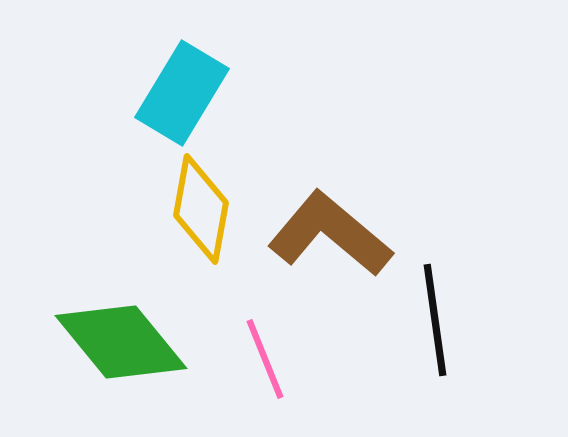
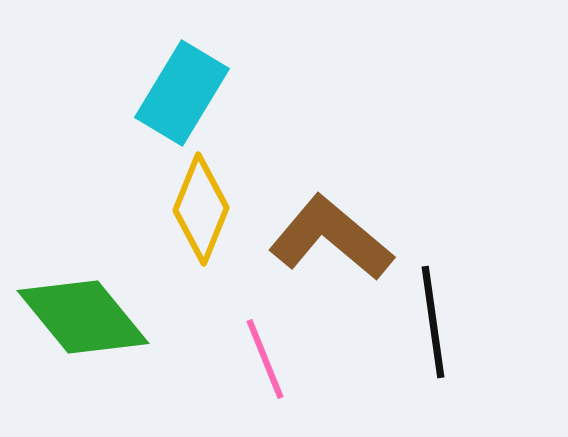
yellow diamond: rotated 12 degrees clockwise
brown L-shape: moved 1 px right, 4 px down
black line: moved 2 px left, 2 px down
green diamond: moved 38 px left, 25 px up
